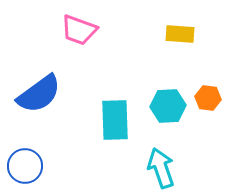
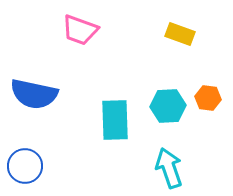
pink trapezoid: moved 1 px right
yellow rectangle: rotated 16 degrees clockwise
blue semicircle: moved 5 px left; rotated 48 degrees clockwise
cyan arrow: moved 8 px right
